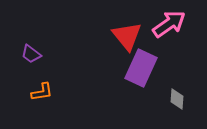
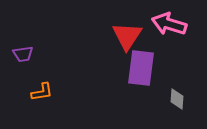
pink arrow: rotated 128 degrees counterclockwise
red triangle: rotated 12 degrees clockwise
purple trapezoid: moved 8 px left; rotated 45 degrees counterclockwise
purple rectangle: rotated 18 degrees counterclockwise
